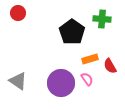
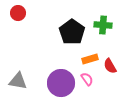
green cross: moved 1 px right, 6 px down
gray triangle: rotated 24 degrees counterclockwise
